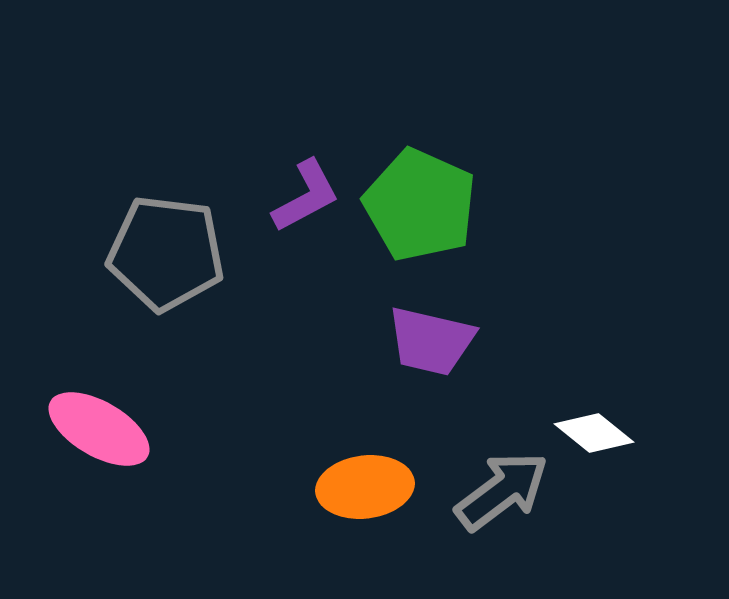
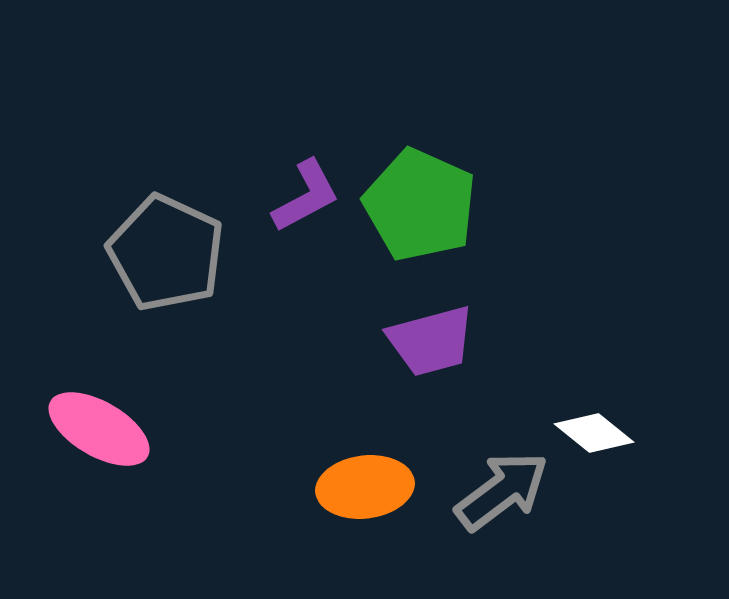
gray pentagon: rotated 18 degrees clockwise
purple trapezoid: rotated 28 degrees counterclockwise
